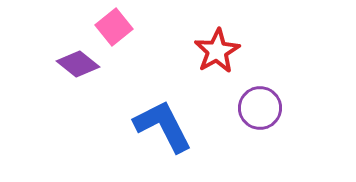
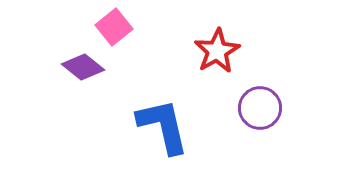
purple diamond: moved 5 px right, 3 px down
blue L-shape: rotated 14 degrees clockwise
